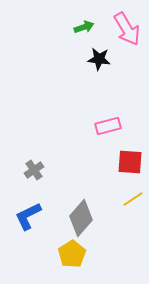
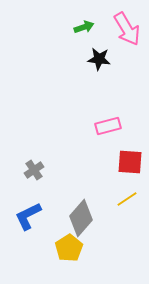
yellow line: moved 6 px left
yellow pentagon: moved 3 px left, 6 px up
